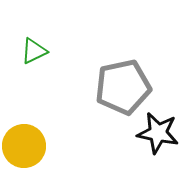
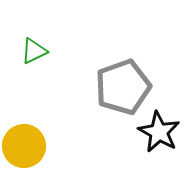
gray pentagon: rotated 8 degrees counterclockwise
black star: moved 1 px right, 1 px up; rotated 18 degrees clockwise
